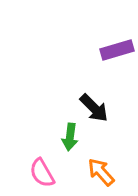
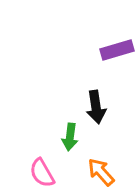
black arrow: moved 2 px right, 1 px up; rotated 36 degrees clockwise
